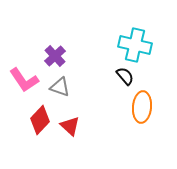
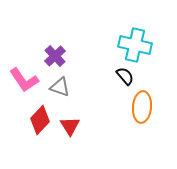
red triangle: rotated 15 degrees clockwise
